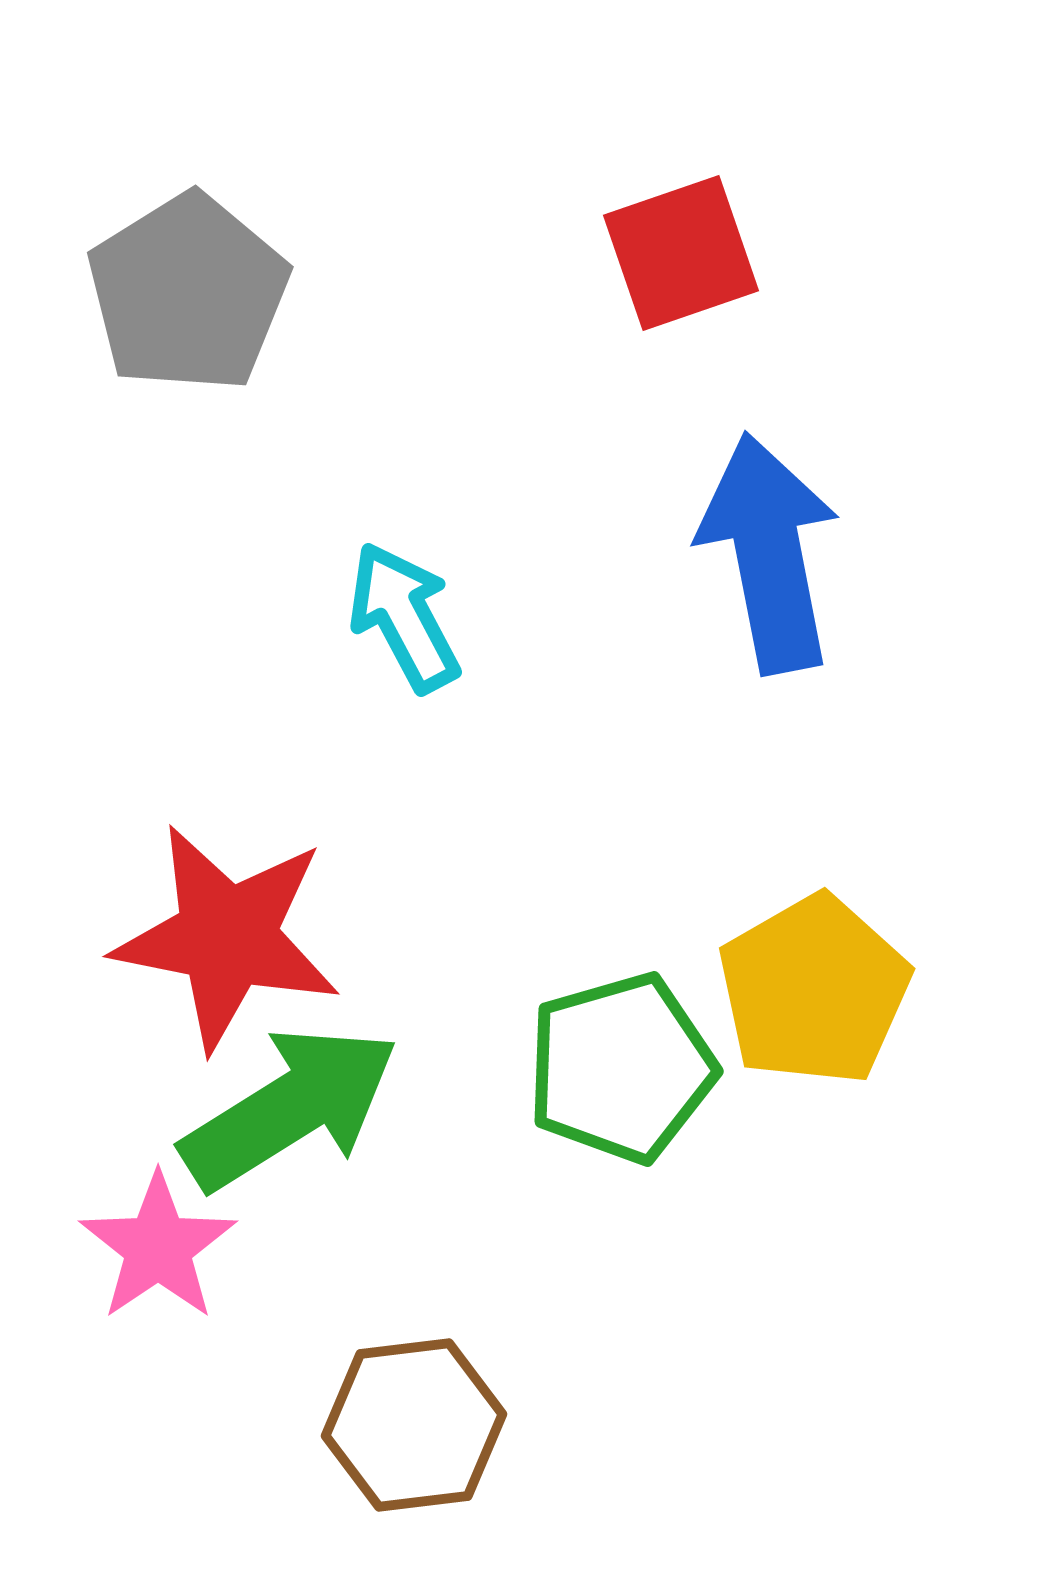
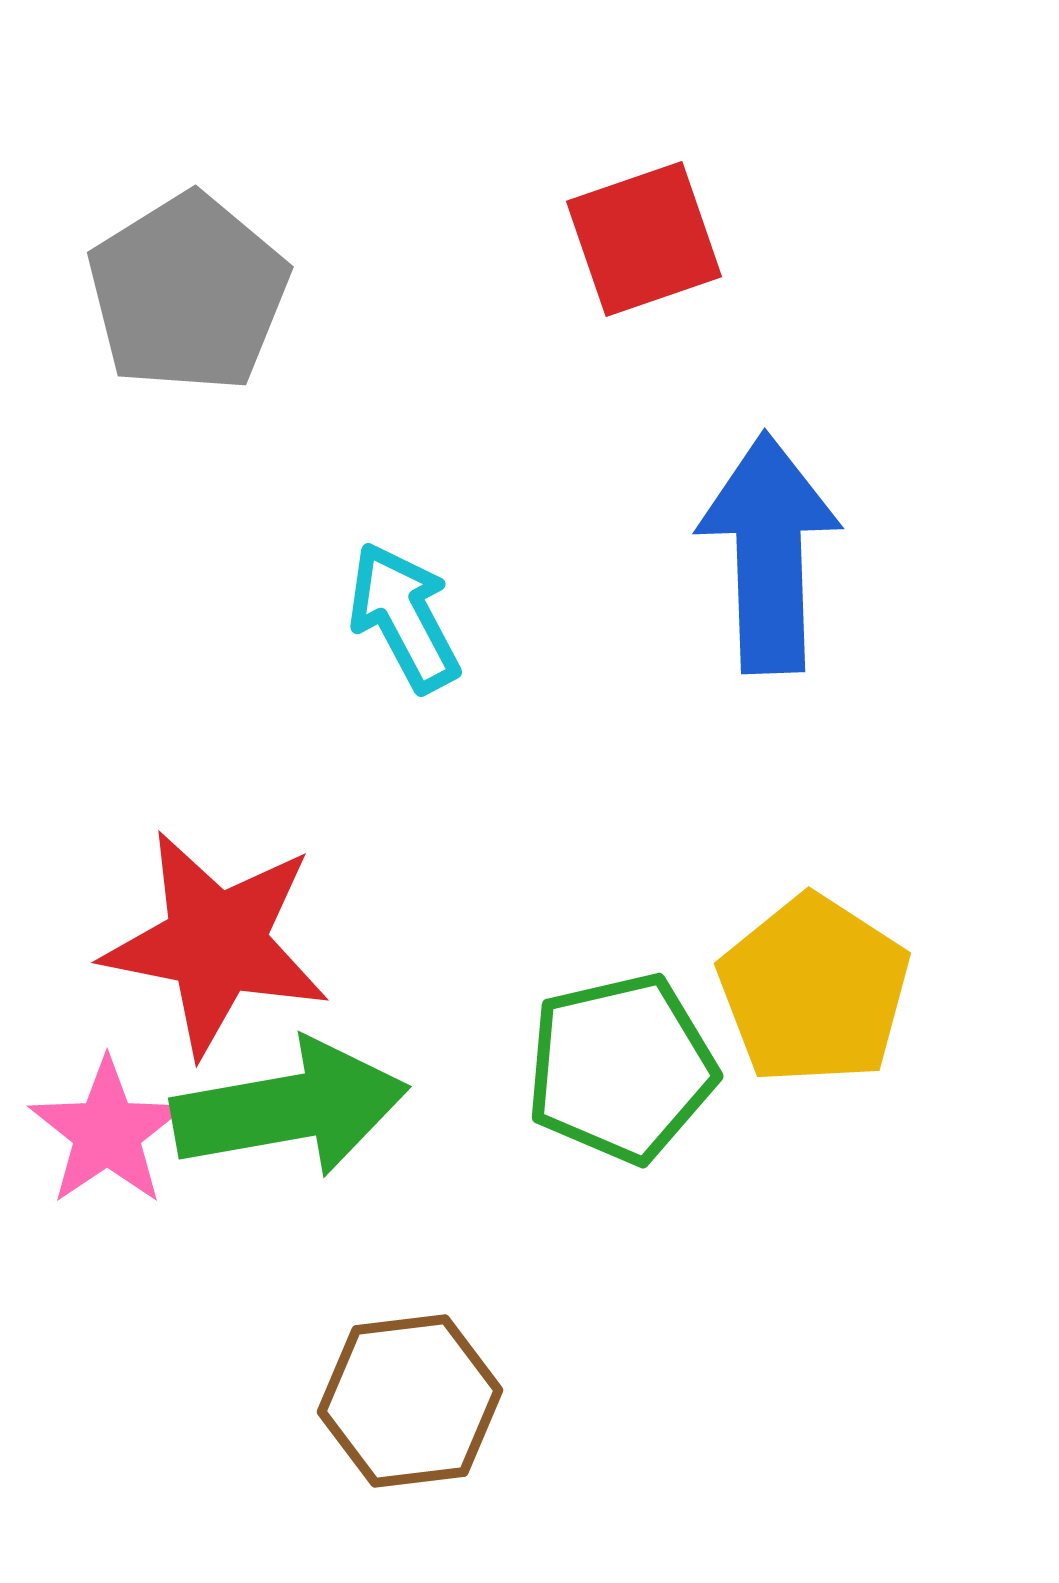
red square: moved 37 px left, 14 px up
blue arrow: rotated 9 degrees clockwise
red star: moved 11 px left, 6 px down
yellow pentagon: rotated 9 degrees counterclockwise
green pentagon: rotated 3 degrees clockwise
green arrow: rotated 22 degrees clockwise
pink star: moved 51 px left, 115 px up
brown hexagon: moved 4 px left, 24 px up
